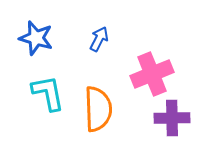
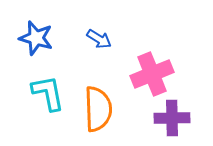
blue arrow: rotated 95 degrees clockwise
